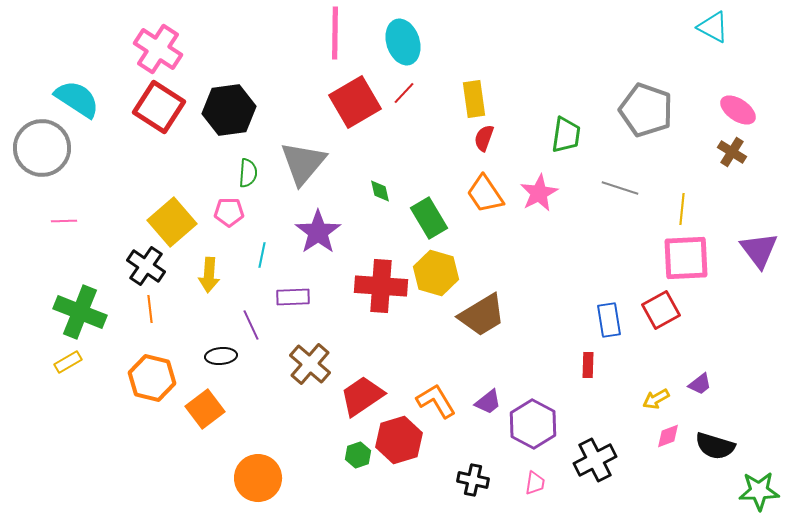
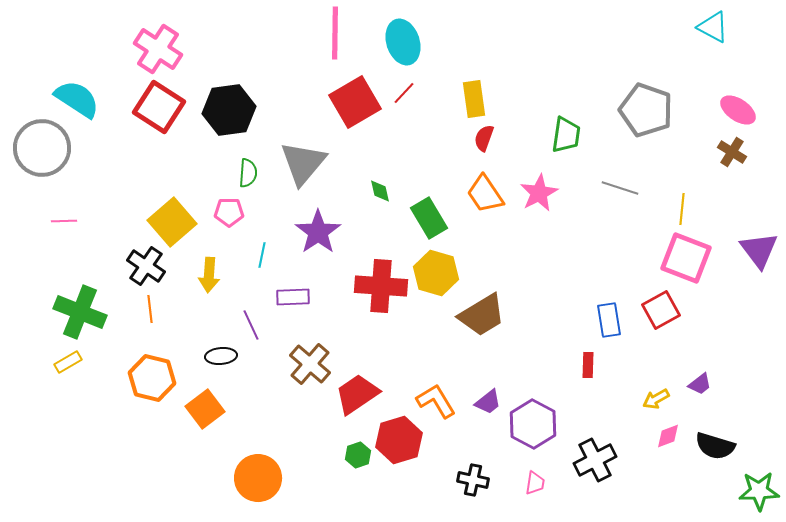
pink square at (686, 258): rotated 24 degrees clockwise
red trapezoid at (362, 396): moved 5 px left, 2 px up
